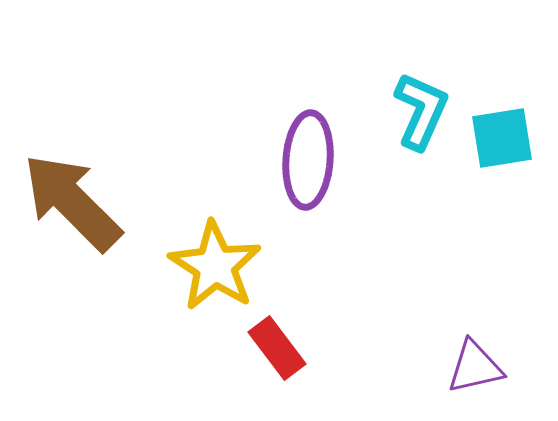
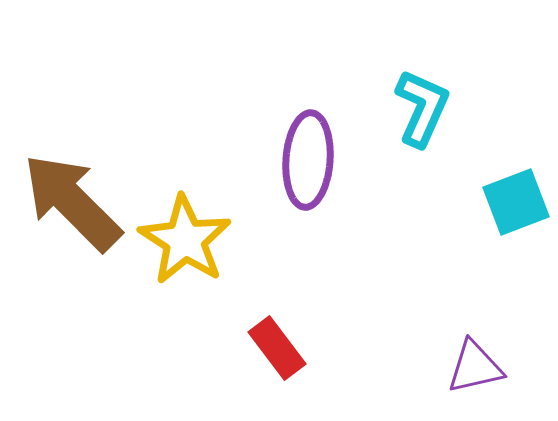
cyan L-shape: moved 1 px right, 3 px up
cyan square: moved 14 px right, 64 px down; rotated 12 degrees counterclockwise
yellow star: moved 30 px left, 26 px up
